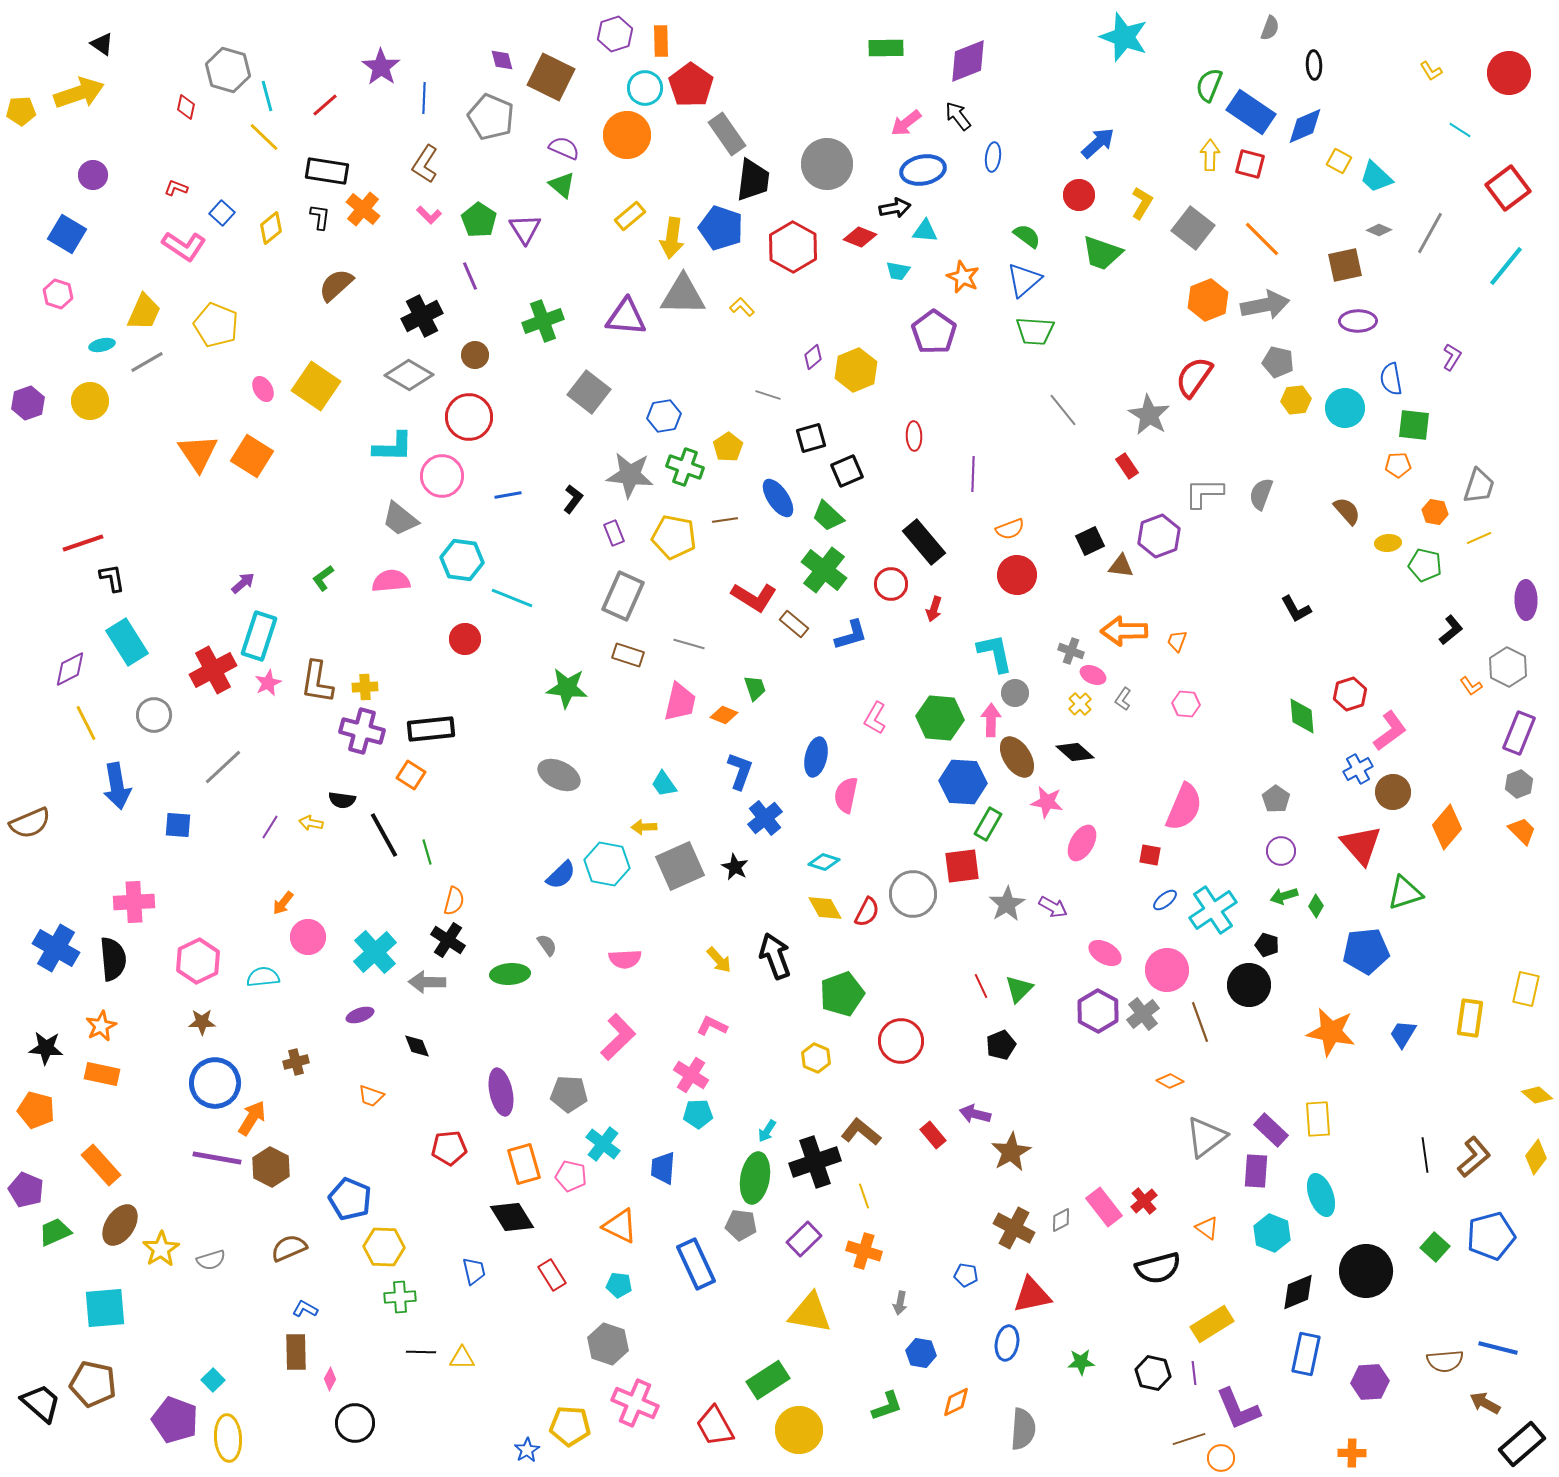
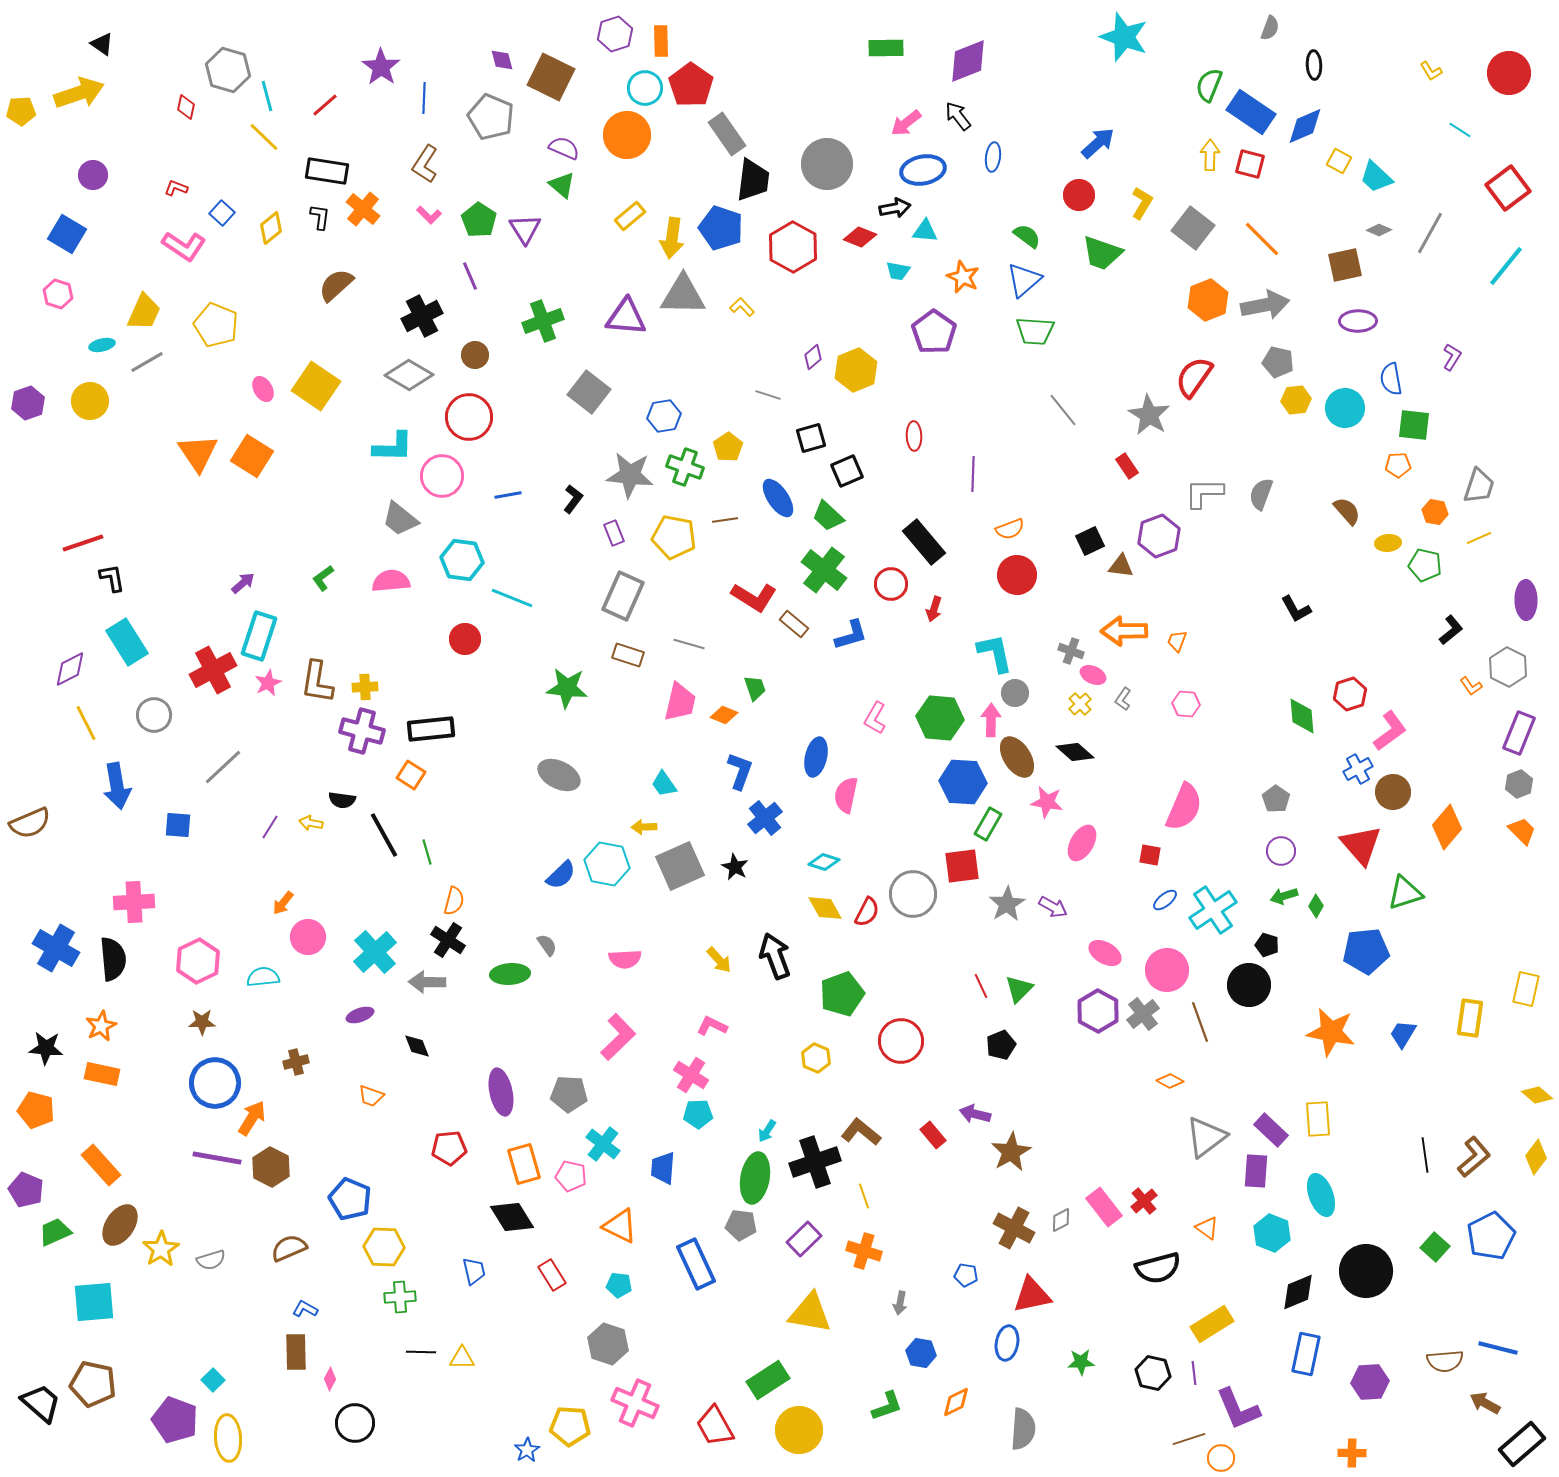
blue pentagon at (1491, 1236): rotated 12 degrees counterclockwise
cyan square at (105, 1308): moved 11 px left, 6 px up
